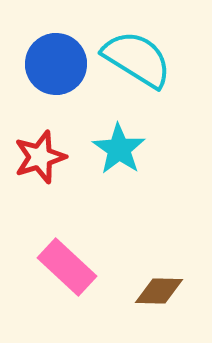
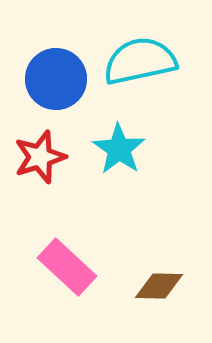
cyan semicircle: moved 3 px right, 2 px down; rotated 44 degrees counterclockwise
blue circle: moved 15 px down
brown diamond: moved 5 px up
